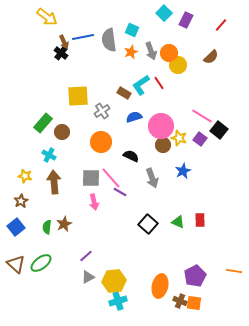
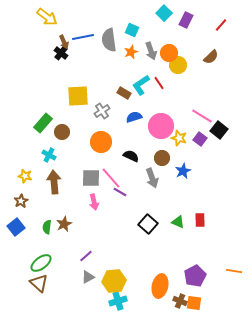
brown circle at (163, 145): moved 1 px left, 13 px down
brown triangle at (16, 264): moved 23 px right, 19 px down
